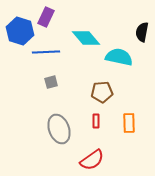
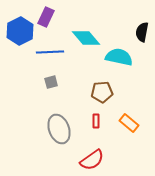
blue hexagon: rotated 16 degrees clockwise
blue line: moved 4 px right
orange rectangle: rotated 48 degrees counterclockwise
